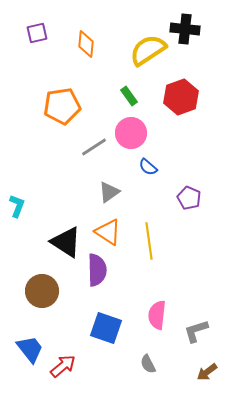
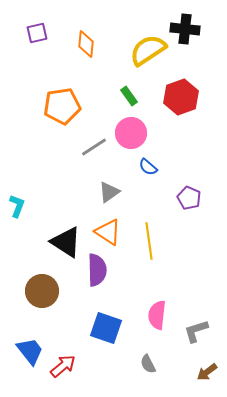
blue trapezoid: moved 2 px down
